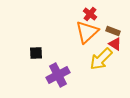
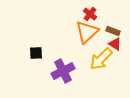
purple cross: moved 5 px right, 4 px up
